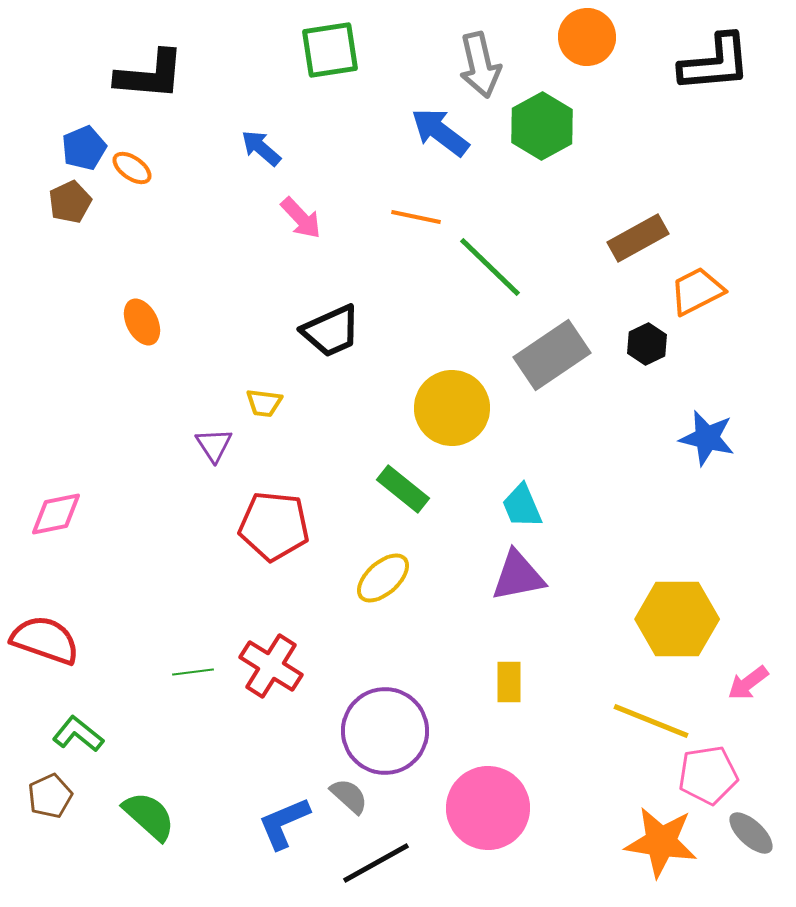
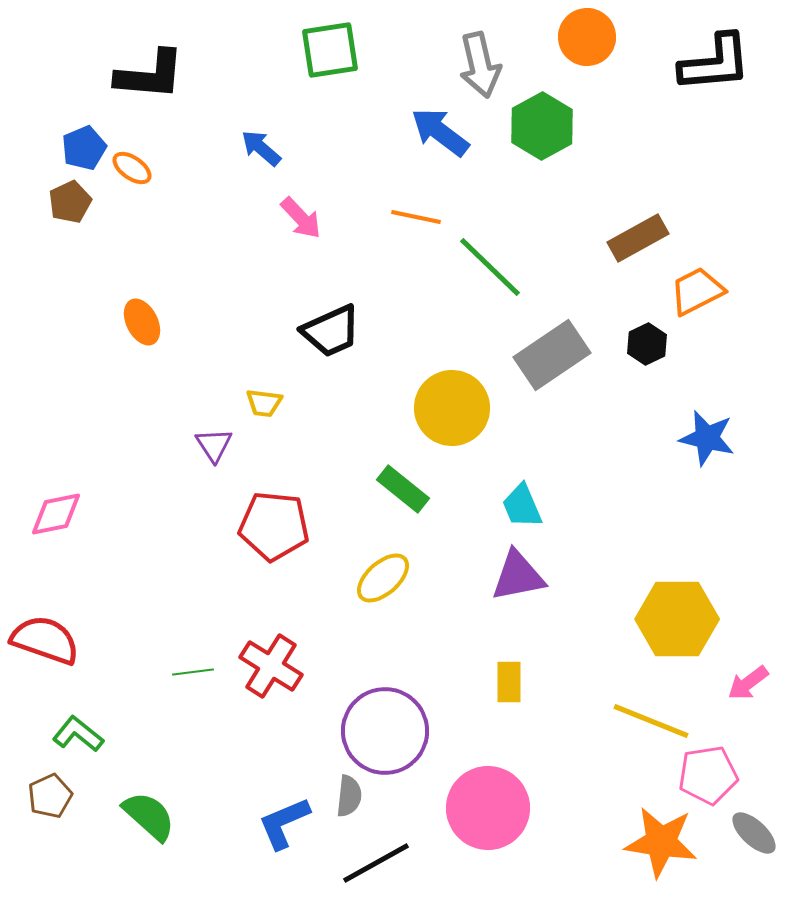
gray semicircle at (349, 796): rotated 54 degrees clockwise
gray ellipse at (751, 833): moved 3 px right
